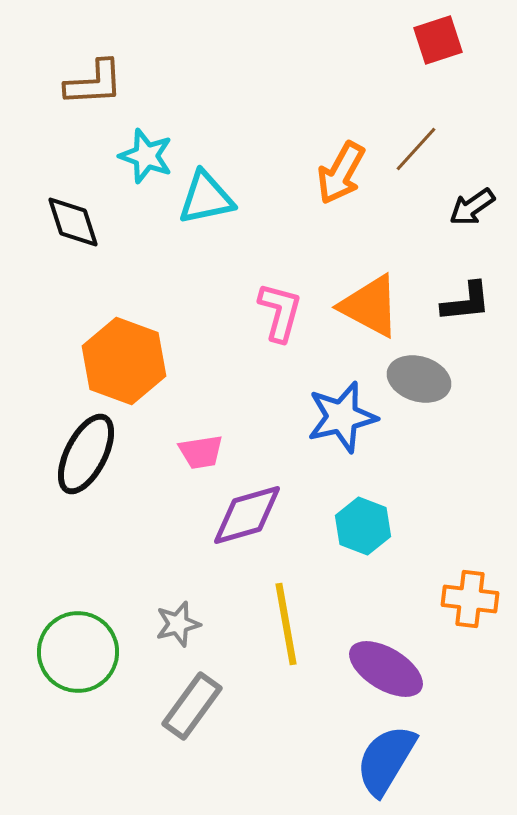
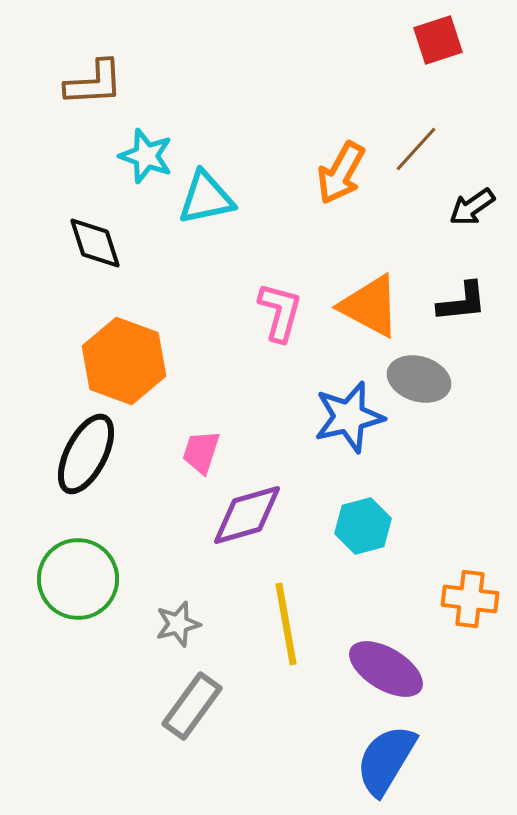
black diamond: moved 22 px right, 21 px down
black L-shape: moved 4 px left
blue star: moved 7 px right
pink trapezoid: rotated 117 degrees clockwise
cyan hexagon: rotated 24 degrees clockwise
green circle: moved 73 px up
